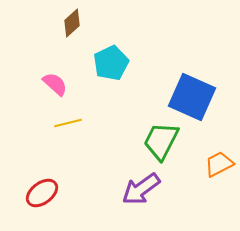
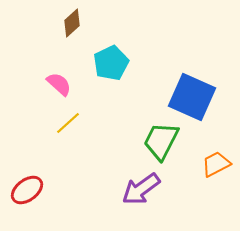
pink semicircle: moved 4 px right
yellow line: rotated 28 degrees counterclockwise
orange trapezoid: moved 3 px left
red ellipse: moved 15 px left, 3 px up
